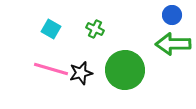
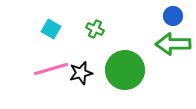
blue circle: moved 1 px right, 1 px down
pink line: rotated 32 degrees counterclockwise
